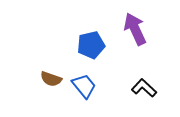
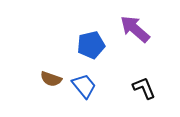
purple arrow: rotated 24 degrees counterclockwise
black L-shape: rotated 25 degrees clockwise
